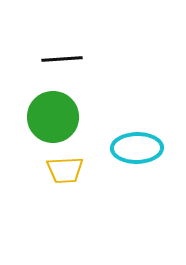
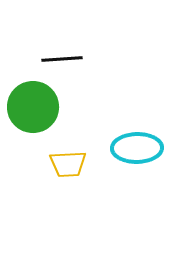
green circle: moved 20 px left, 10 px up
yellow trapezoid: moved 3 px right, 6 px up
